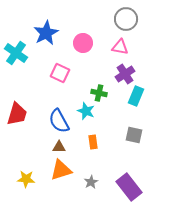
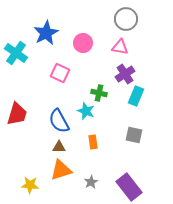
yellow star: moved 4 px right, 6 px down
